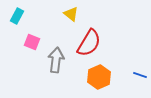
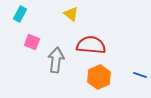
cyan rectangle: moved 3 px right, 2 px up
red semicircle: moved 2 px right, 2 px down; rotated 116 degrees counterclockwise
